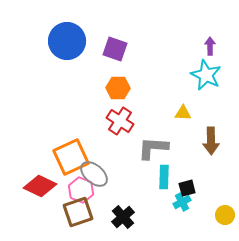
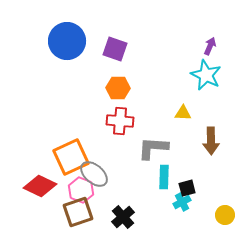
purple arrow: rotated 24 degrees clockwise
red cross: rotated 28 degrees counterclockwise
